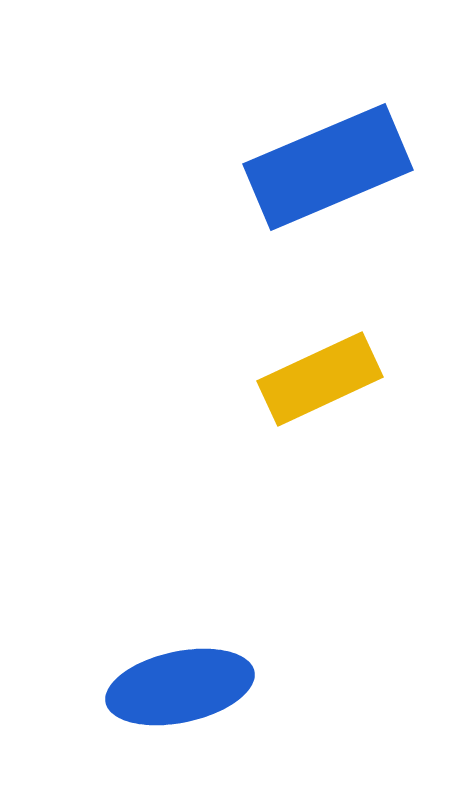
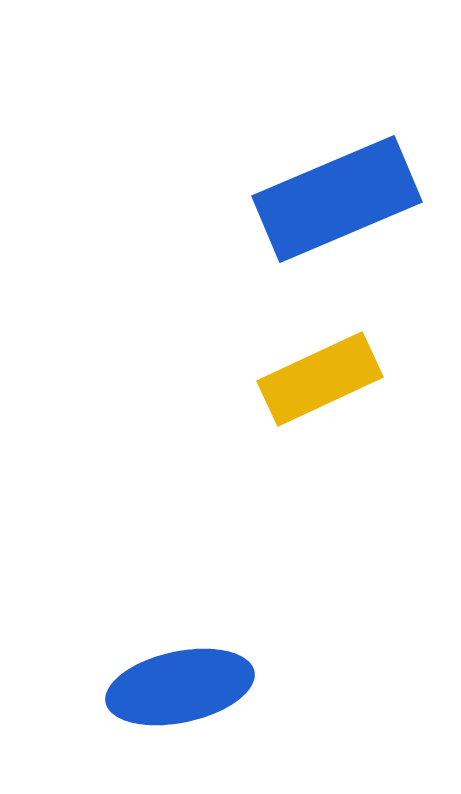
blue rectangle: moved 9 px right, 32 px down
